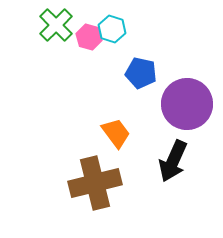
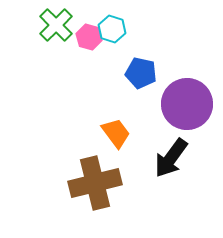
black arrow: moved 2 px left, 3 px up; rotated 12 degrees clockwise
